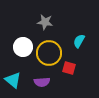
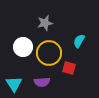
gray star: moved 1 px down; rotated 21 degrees counterclockwise
cyan triangle: moved 1 px right, 4 px down; rotated 18 degrees clockwise
